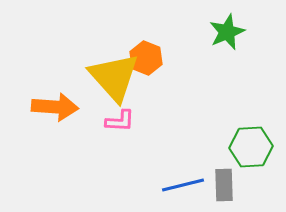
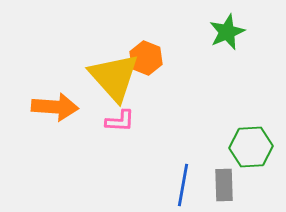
blue line: rotated 66 degrees counterclockwise
